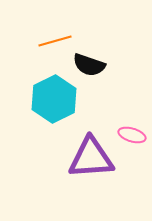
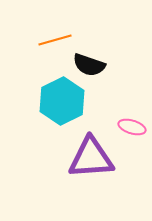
orange line: moved 1 px up
cyan hexagon: moved 8 px right, 2 px down
pink ellipse: moved 8 px up
